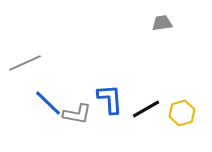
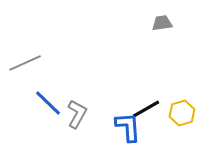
blue L-shape: moved 18 px right, 28 px down
gray L-shape: rotated 72 degrees counterclockwise
